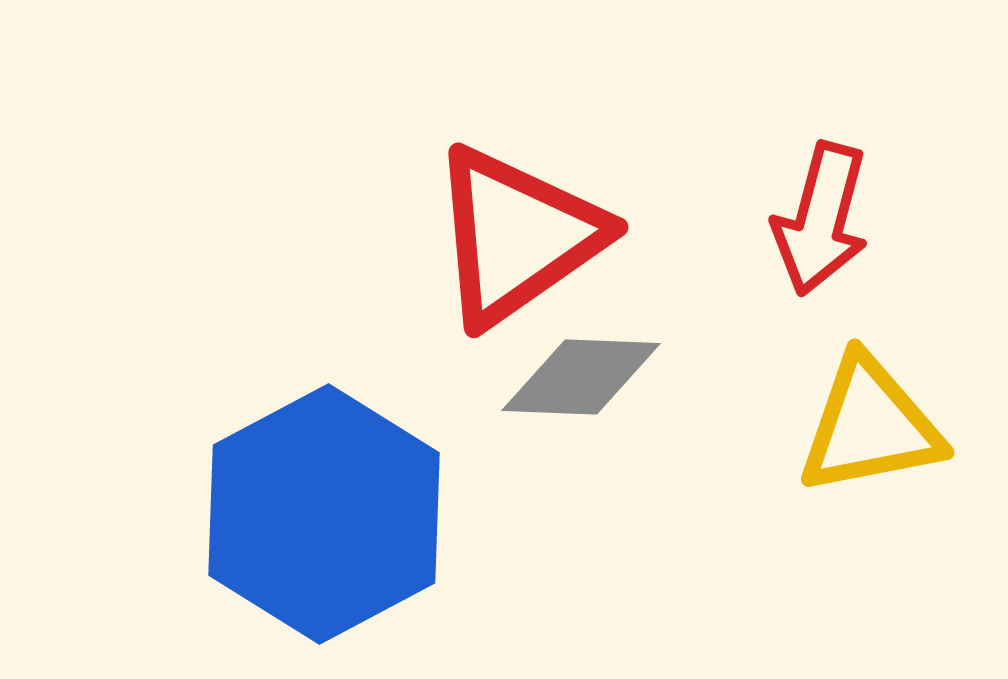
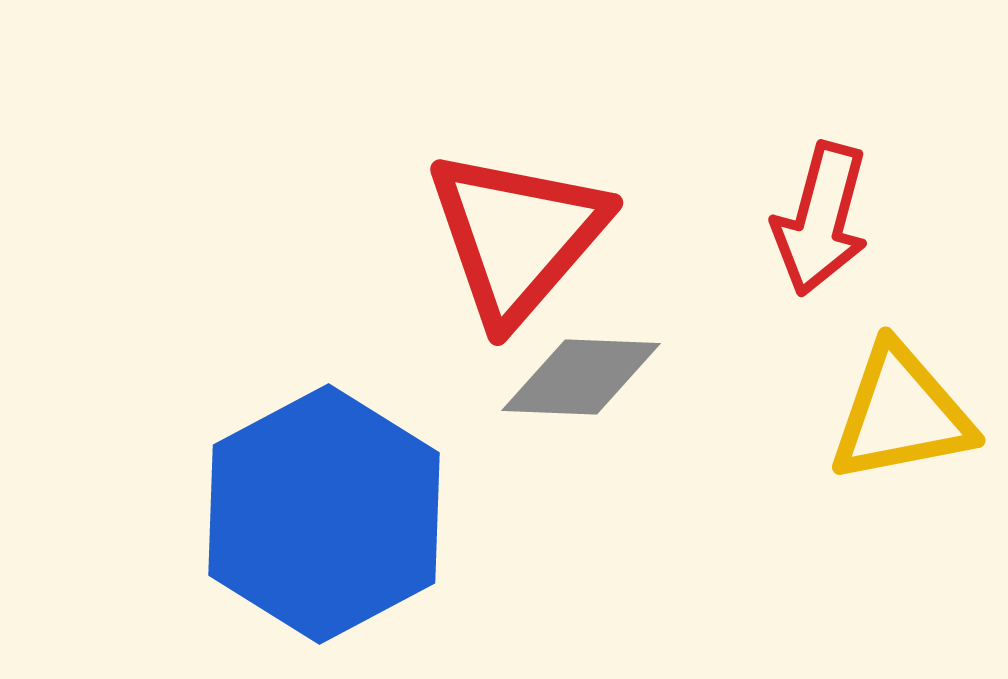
red triangle: rotated 14 degrees counterclockwise
yellow triangle: moved 31 px right, 12 px up
